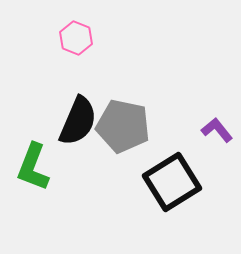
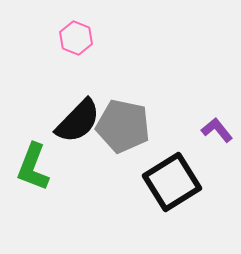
black semicircle: rotated 21 degrees clockwise
